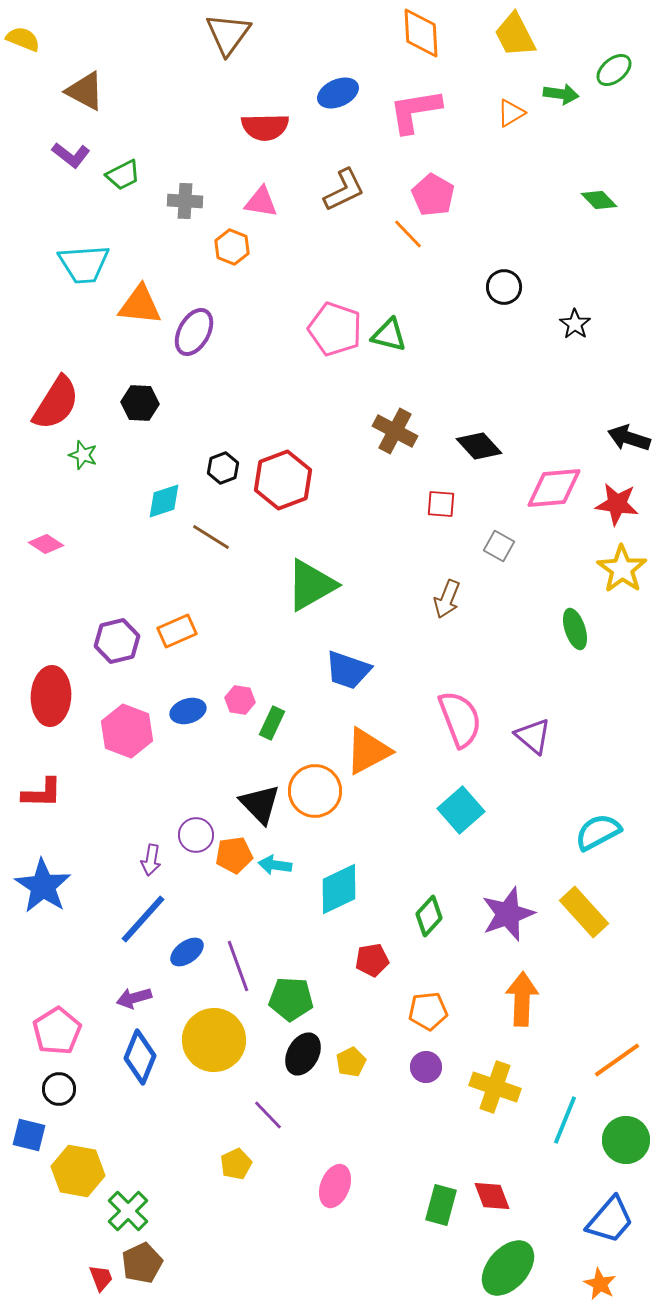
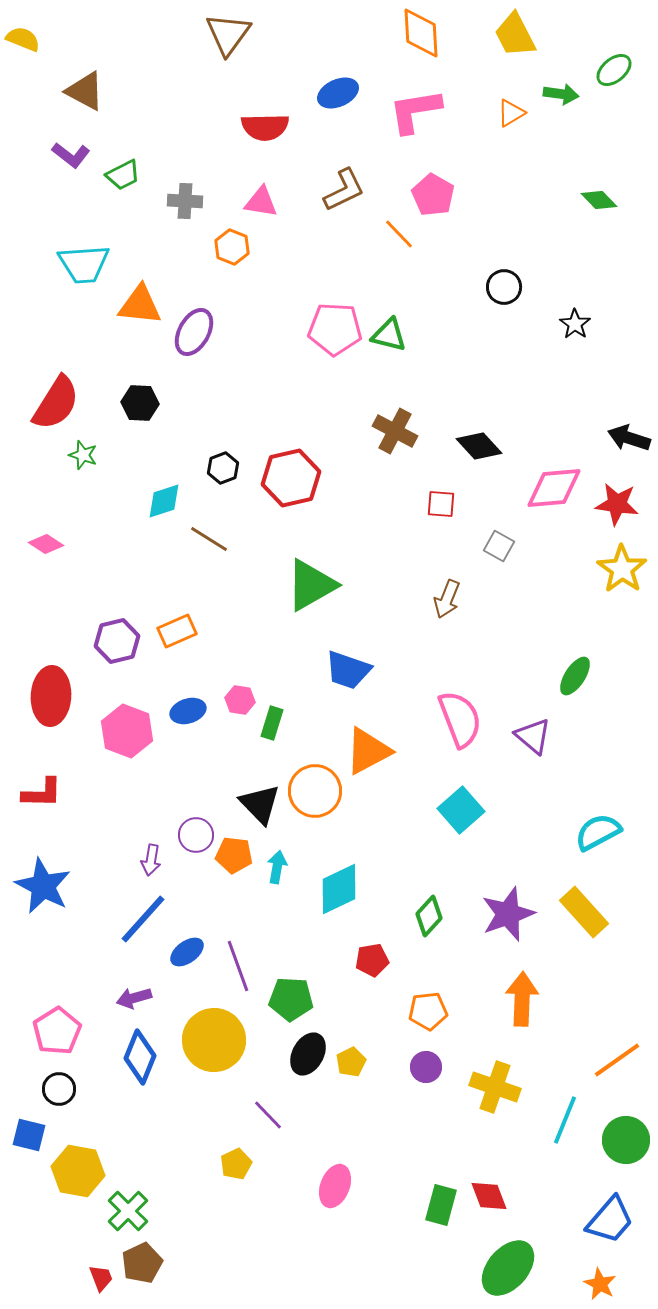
orange line at (408, 234): moved 9 px left
pink pentagon at (335, 329): rotated 16 degrees counterclockwise
red hexagon at (283, 480): moved 8 px right, 2 px up; rotated 8 degrees clockwise
brown line at (211, 537): moved 2 px left, 2 px down
green ellipse at (575, 629): moved 47 px down; rotated 51 degrees clockwise
green rectangle at (272, 723): rotated 8 degrees counterclockwise
orange pentagon at (234, 855): rotated 15 degrees clockwise
cyan arrow at (275, 865): moved 2 px right, 2 px down; rotated 92 degrees clockwise
blue star at (43, 886): rotated 6 degrees counterclockwise
black ellipse at (303, 1054): moved 5 px right
red diamond at (492, 1196): moved 3 px left
